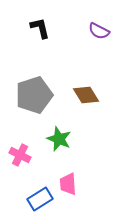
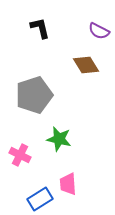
brown diamond: moved 30 px up
green star: rotated 10 degrees counterclockwise
